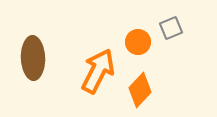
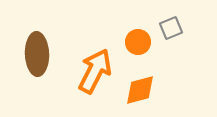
brown ellipse: moved 4 px right, 4 px up
orange arrow: moved 3 px left
orange diamond: rotated 32 degrees clockwise
